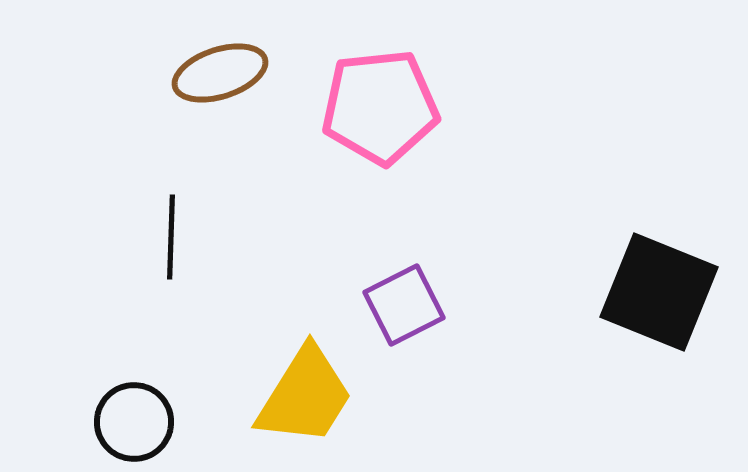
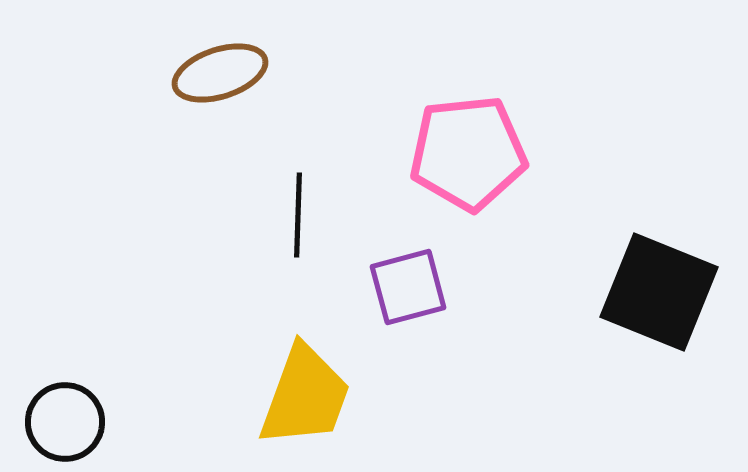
pink pentagon: moved 88 px right, 46 px down
black line: moved 127 px right, 22 px up
purple square: moved 4 px right, 18 px up; rotated 12 degrees clockwise
yellow trapezoid: rotated 12 degrees counterclockwise
black circle: moved 69 px left
